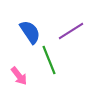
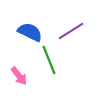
blue semicircle: rotated 30 degrees counterclockwise
